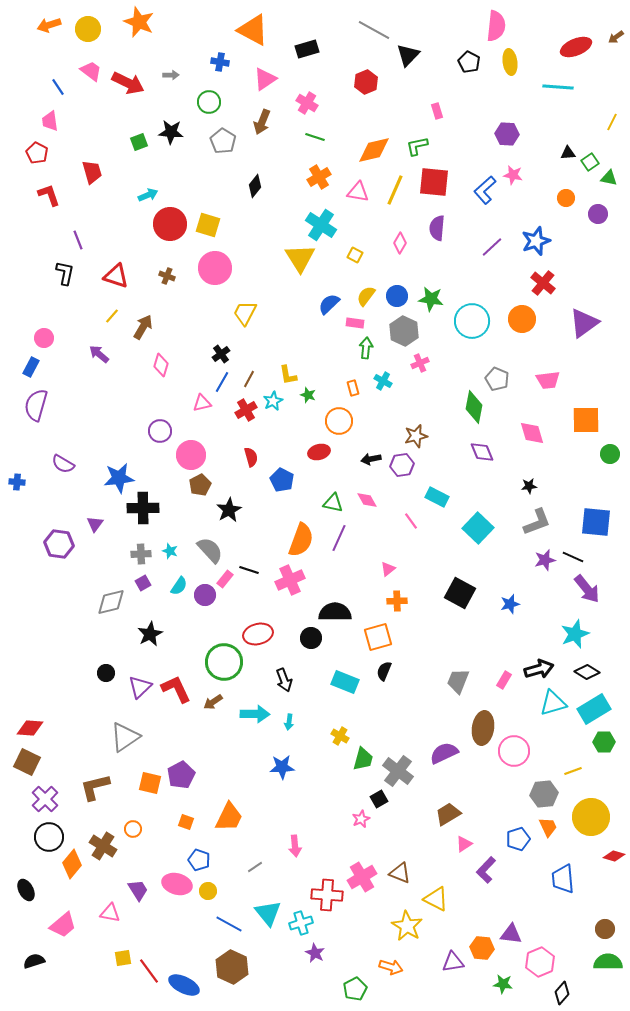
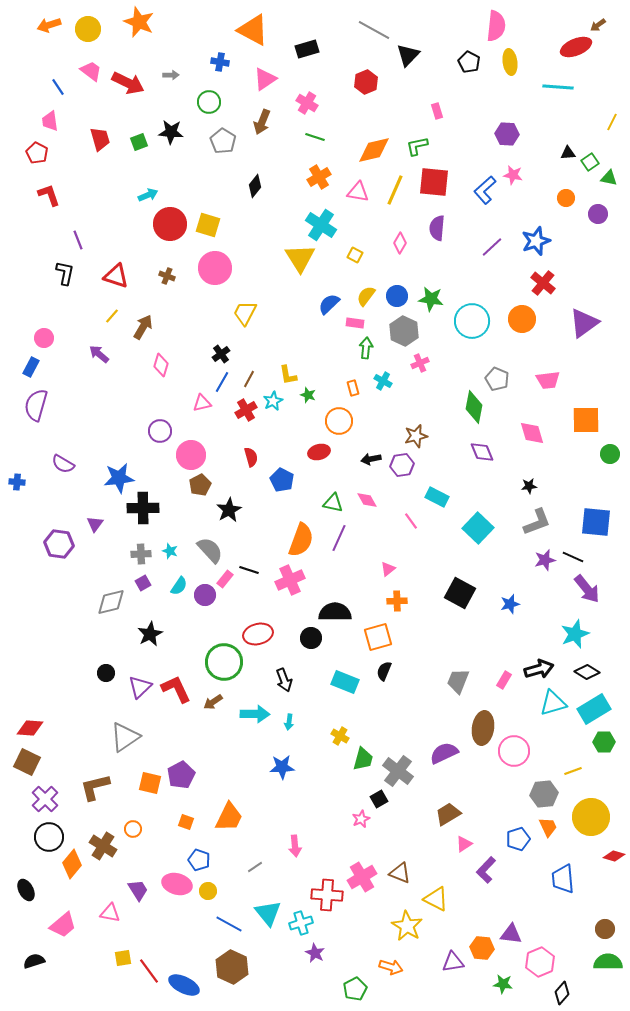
brown arrow at (616, 37): moved 18 px left, 12 px up
red trapezoid at (92, 172): moved 8 px right, 33 px up
